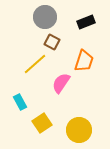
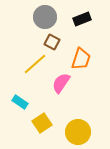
black rectangle: moved 4 px left, 3 px up
orange trapezoid: moved 3 px left, 2 px up
cyan rectangle: rotated 28 degrees counterclockwise
yellow circle: moved 1 px left, 2 px down
